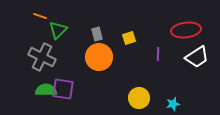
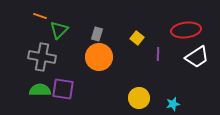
green triangle: moved 1 px right
gray rectangle: rotated 32 degrees clockwise
yellow square: moved 8 px right; rotated 32 degrees counterclockwise
gray cross: rotated 16 degrees counterclockwise
green semicircle: moved 6 px left
